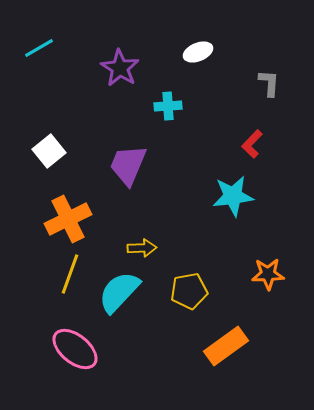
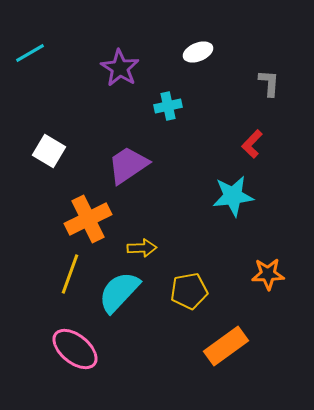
cyan line: moved 9 px left, 5 px down
cyan cross: rotated 8 degrees counterclockwise
white square: rotated 20 degrees counterclockwise
purple trapezoid: rotated 33 degrees clockwise
orange cross: moved 20 px right
